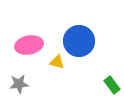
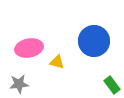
blue circle: moved 15 px right
pink ellipse: moved 3 px down
